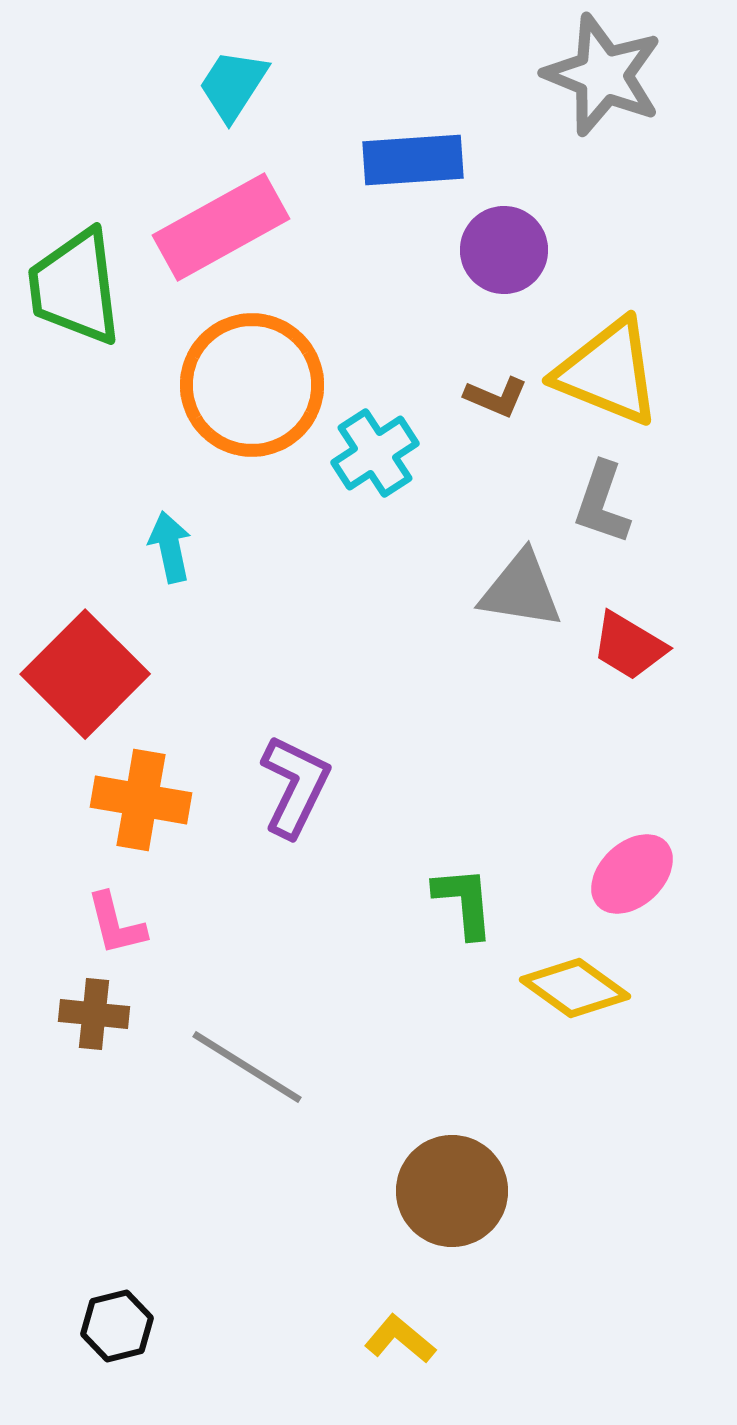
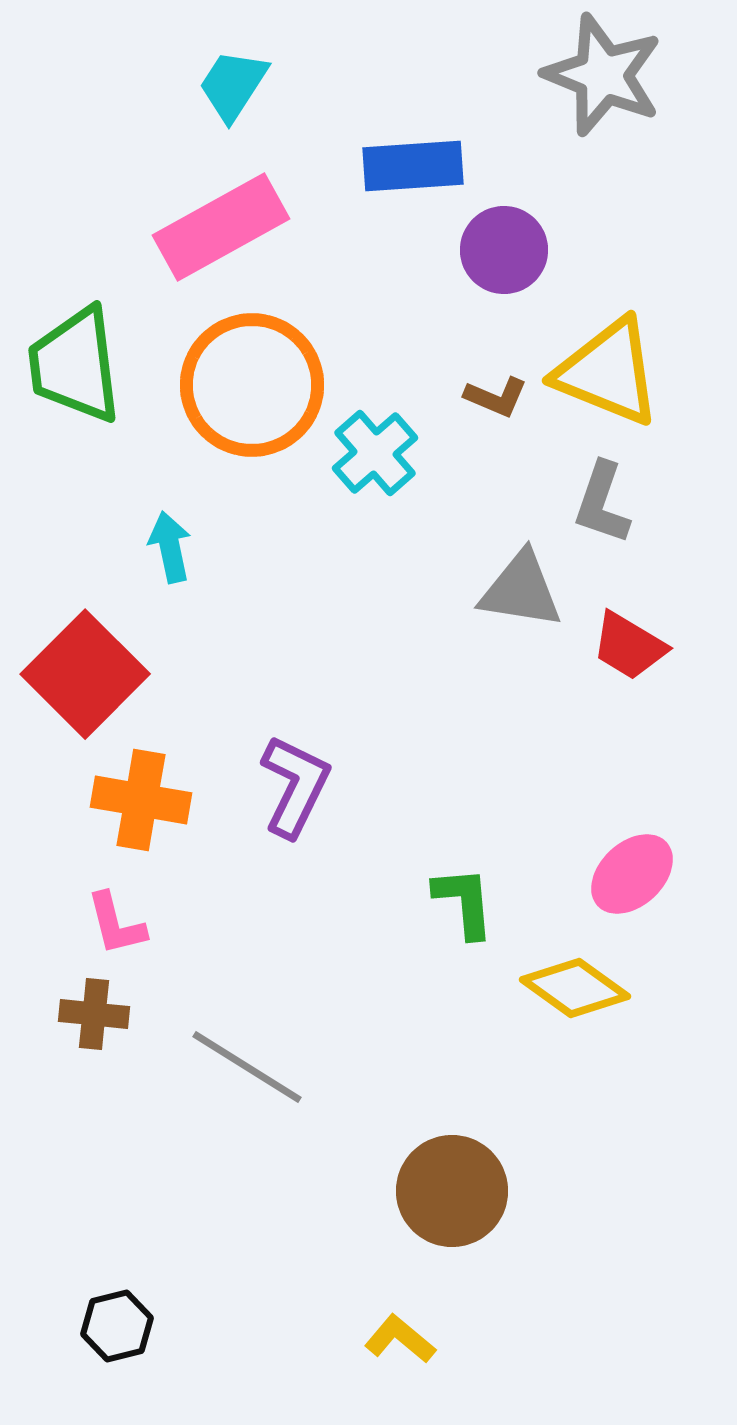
blue rectangle: moved 6 px down
green trapezoid: moved 78 px down
cyan cross: rotated 8 degrees counterclockwise
